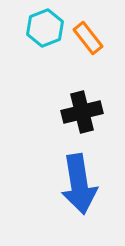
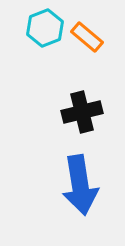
orange rectangle: moved 1 px left, 1 px up; rotated 12 degrees counterclockwise
blue arrow: moved 1 px right, 1 px down
